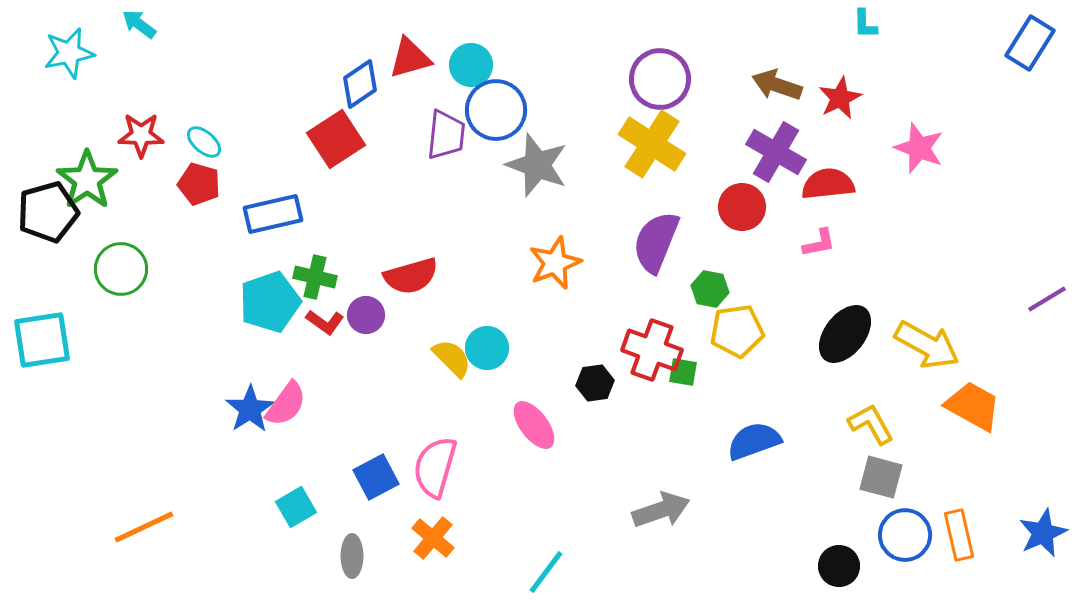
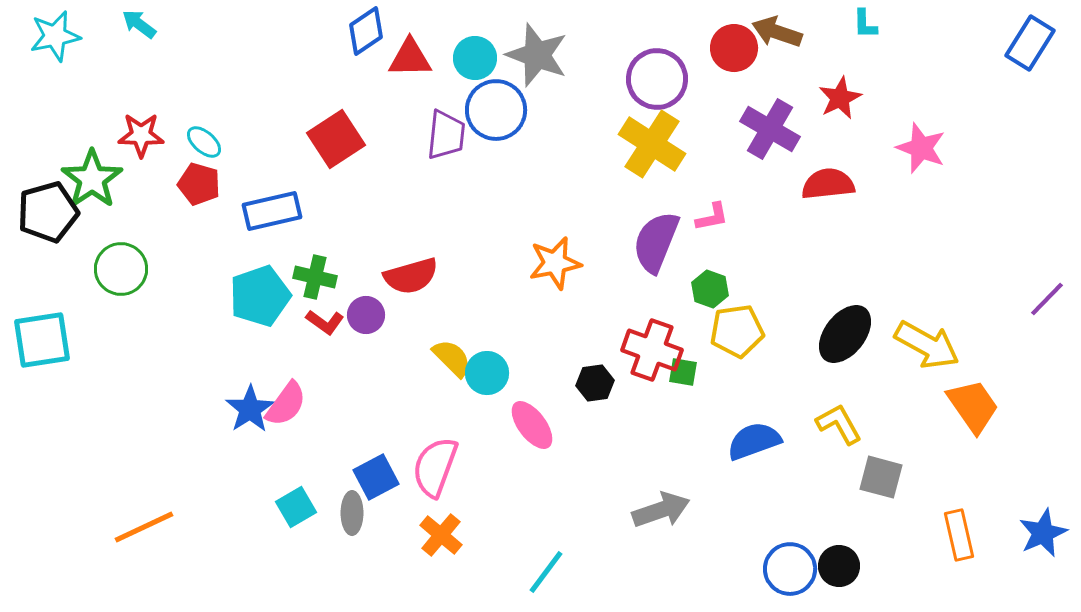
cyan star at (69, 53): moved 14 px left, 17 px up
red triangle at (410, 58): rotated 15 degrees clockwise
cyan circle at (471, 65): moved 4 px right, 7 px up
purple circle at (660, 79): moved 3 px left
blue diamond at (360, 84): moved 6 px right, 53 px up
brown arrow at (777, 85): moved 53 px up
pink star at (919, 148): moved 2 px right
purple cross at (776, 152): moved 6 px left, 23 px up
gray star at (537, 165): moved 110 px up
green star at (87, 180): moved 5 px right, 1 px up
red circle at (742, 207): moved 8 px left, 159 px up
blue rectangle at (273, 214): moved 1 px left, 3 px up
pink L-shape at (819, 243): moved 107 px left, 26 px up
orange star at (555, 263): rotated 10 degrees clockwise
green hexagon at (710, 289): rotated 9 degrees clockwise
purple line at (1047, 299): rotated 15 degrees counterclockwise
cyan pentagon at (270, 302): moved 10 px left, 6 px up
cyan circle at (487, 348): moved 25 px down
orange trapezoid at (973, 406): rotated 26 degrees clockwise
yellow L-shape at (871, 424): moved 32 px left
pink ellipse at (534, 425): moved 2 px left
pink semicircle at (435, 467): rotated 4 degrees clockwise
blue circle at (905, 535): moved 115 px left, 34 px down
orange cross at (433, 538): moved 8 px right, 3 px up
gray ellipse at (352, 556): moved 43 px up
